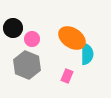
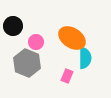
black circle: moved 2 px up
pink circle: moved 4 px right, 3 px down
cyan semicircle: moved 2 px left, 4 px down
gray hexagon: moved 2 px up
